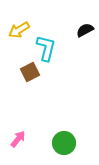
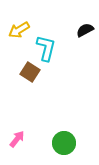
brown square: rotated 30 degrees counterclockwise
pink arrow: moved 1 px left
